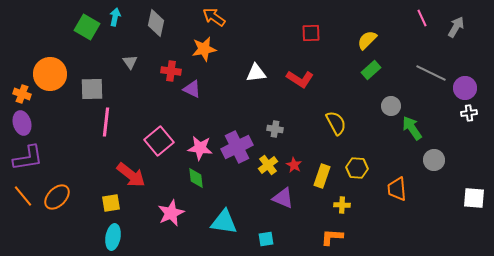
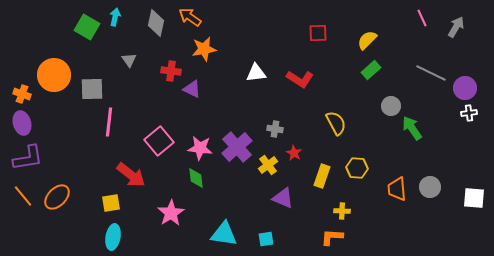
orange arrow at (214, 17): moved 24 px left
red square at (311, 33): moved 7 px right
gray triangle at (130, 62): moved 1 px left, 2 px up
orange circle at (50, 74): moved 4 px right, 1 px down
pink line at (106, 122): moved 3 px right
purple cross at (237, 147): rotated 16 degrees counterclockwise
gray circle at (434, 160): moved 4 px left, 27 px down
red star at (294, 165): moved 12 px up
yellow cross at (342, 205): moved 6 px down
pink star at (171, 213): rotated 8 degrees counterclockwise
cyan triangle at (224, 222): moved 12 px down
